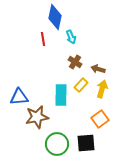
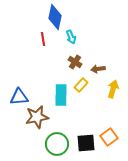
brown arrow: rotated 24 degrees counterclockwise
yellow arrow: moved 11 px right
orange square: moved 9 px right, 18 px down
